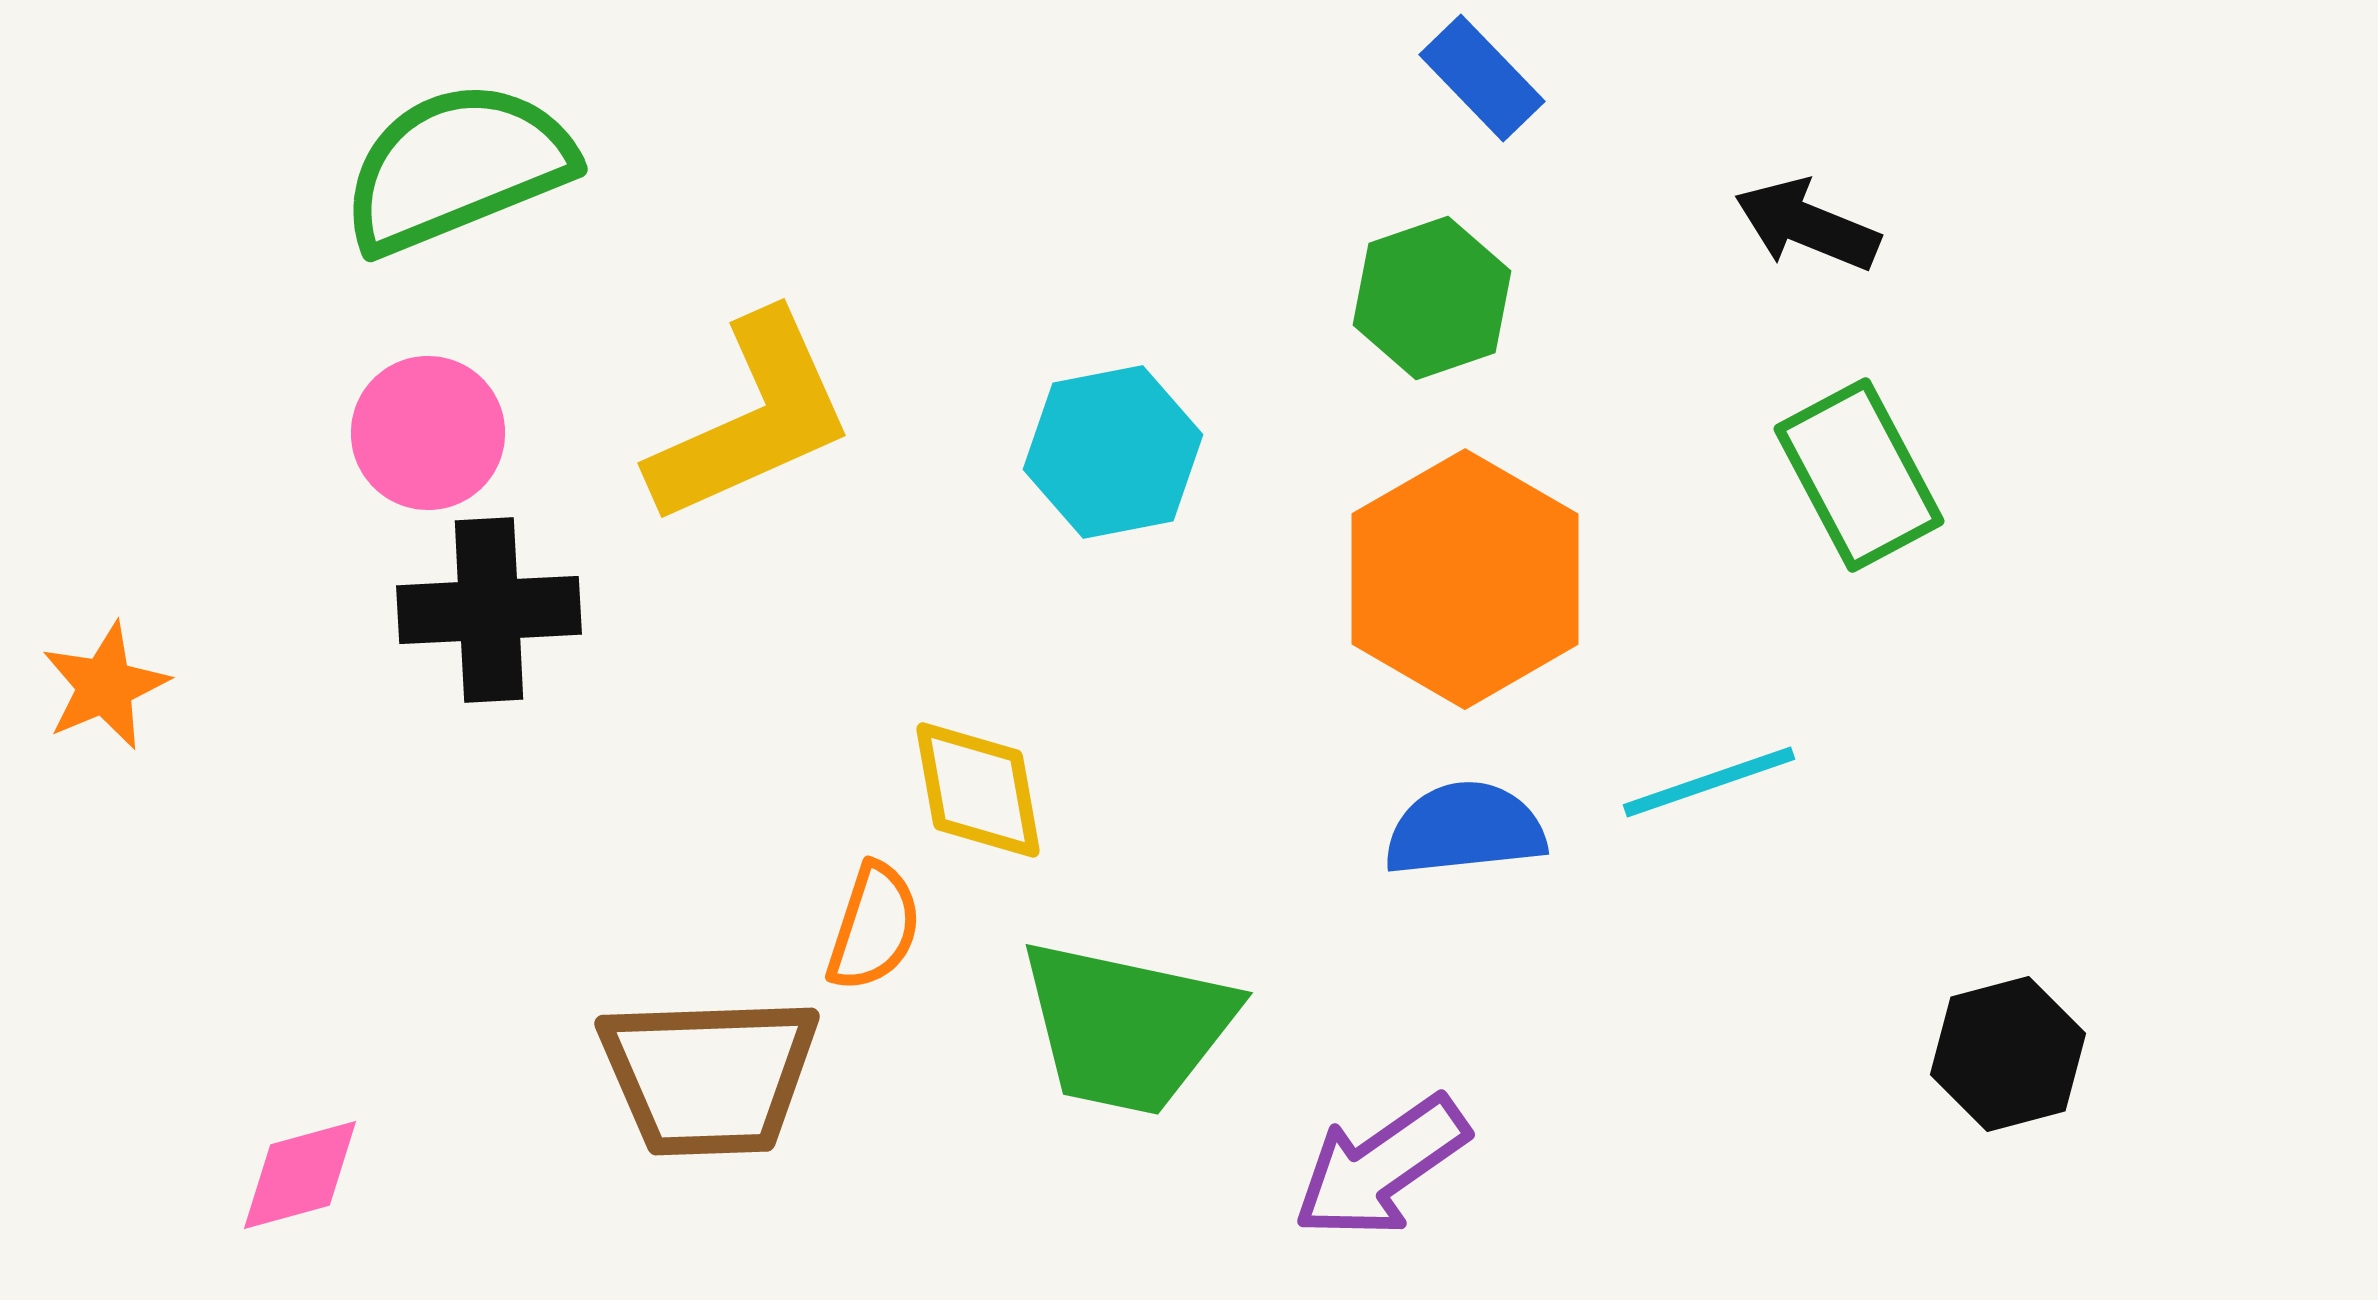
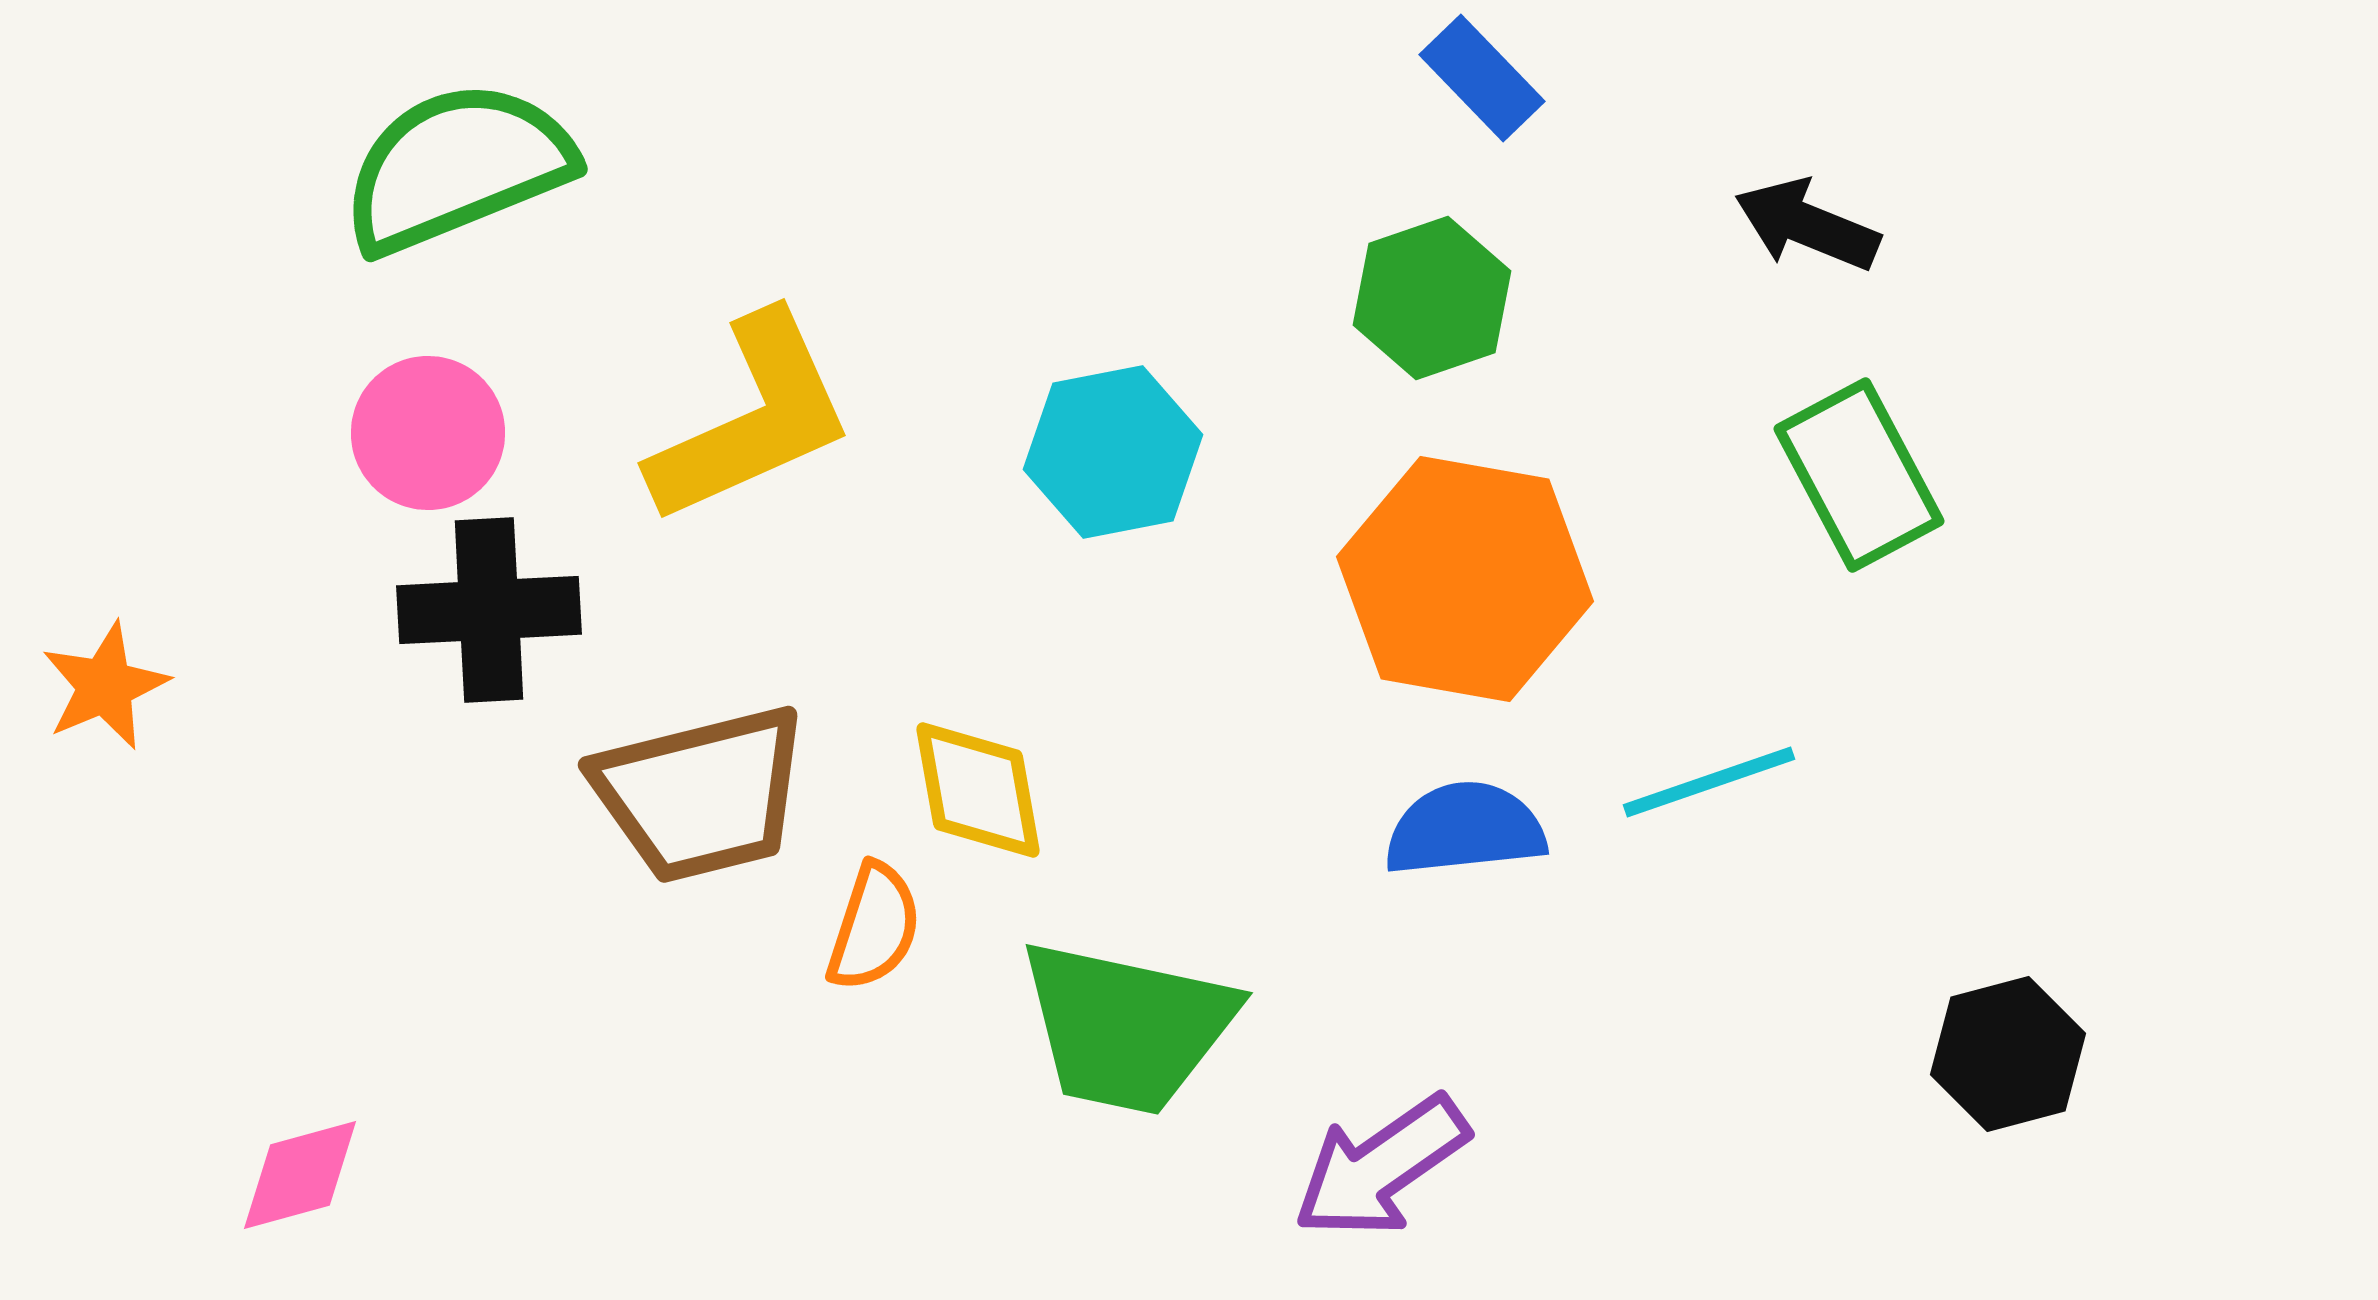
orange hexagon: rotated 20 degrees counterclockwise
brown trapezoid: moved 8 px left, 282 px up; rotated 12 degrees counterclockwise
